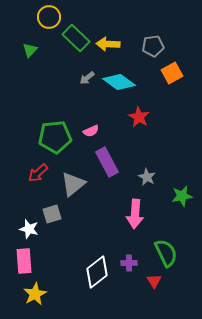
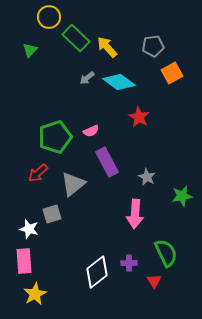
yellow arrow: moved 1 px left, 3 px down; rotated 45 degrees clockwise
green pentagon: rotated 12 degrees counterclockwise
